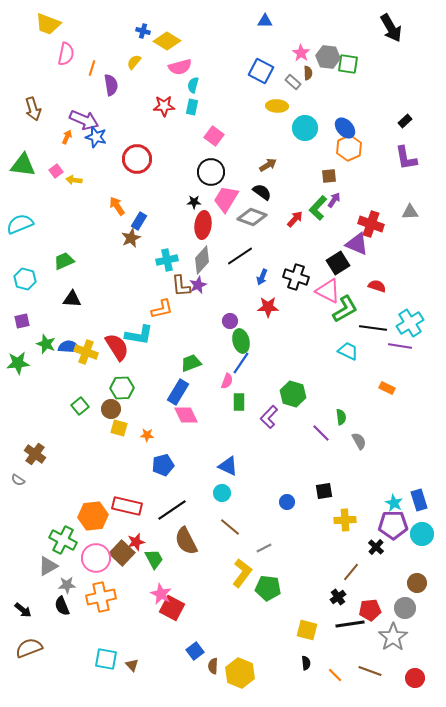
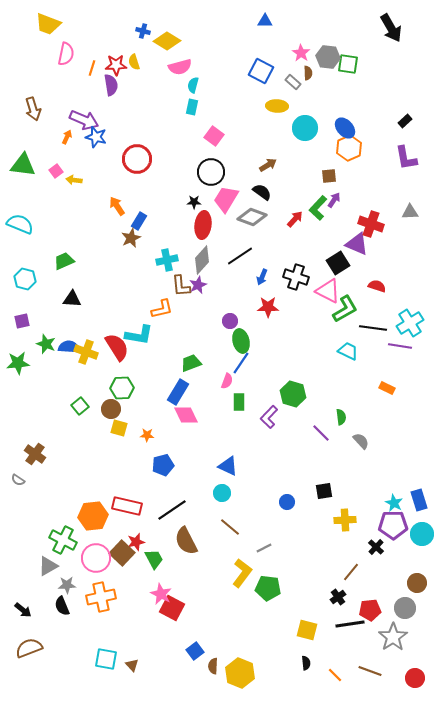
yellow semicircle at (134, 62): rotated 56 degrees counterclockwise
red star at (164, 106): moved 48 px left, 41 px up
cyan semicircle at (20, 224): rotated 44 degrees clockwise
gray semicircle at (359, 441): moved 2 px right; rotated 12 degrees counterclockwise
